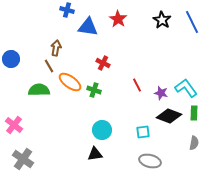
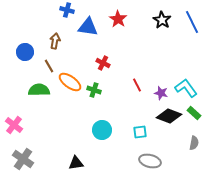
brown arrow: moved 1 px left, 7 px up
blue circle: moved 14 px right, 7 px up
green rectangle: rotated 48 degrees counterclockwise
cyan square: moved 3 px left
black triangle: moved 19 px left, 9 px down
